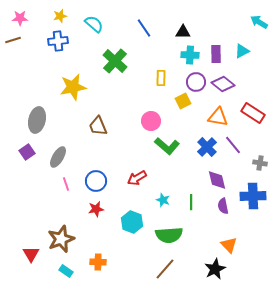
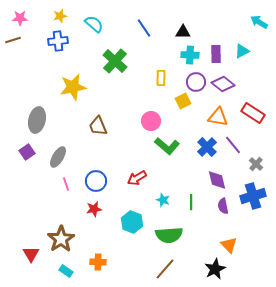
gray cross at (260, 163): moved 4 px left, 1 px down; rotated 32 degrees clockwise
blue cross at (253, 196): rotated 15 degrees counterclockwise
red star at (96, 209): moved 2 px left
brown star at (61, 239): rotated 12 degrees counterclockwise
